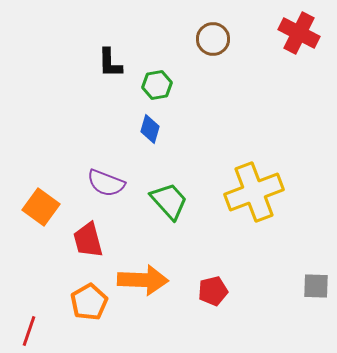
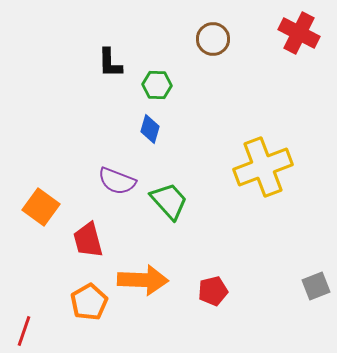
green hexagon: rotated 12 degrees clockwise
purple semicircle: moved 11 px right, 2 px up
yellow cross: moved 9 px right, 25 px up
gray square: rotated 24 degrees counterclockwise
red line: moved 5 px left
